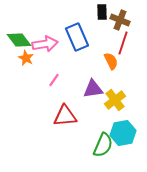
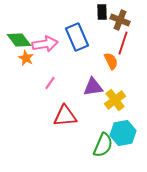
pink line: moved 4 px left, 3 px down
purple triangle: moved 2 px up
